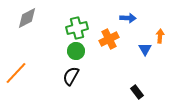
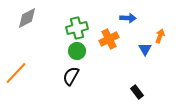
orange arrow: rotated 16 degrees clockwise
green circle: moved 1 px right
